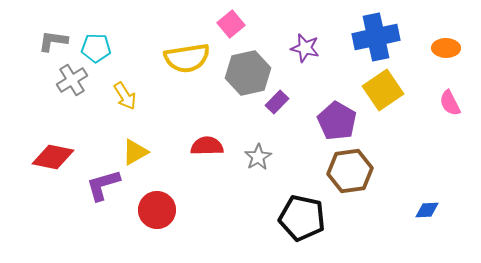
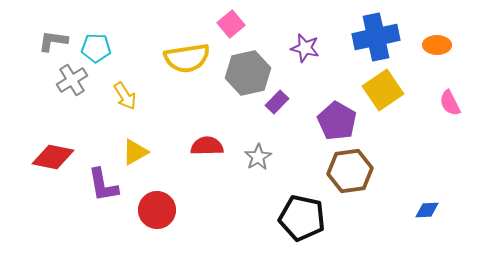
orange ellipse: moved 9 px left, 3 px up
purple L-shape: rotated 84 degrees counterclockwise
